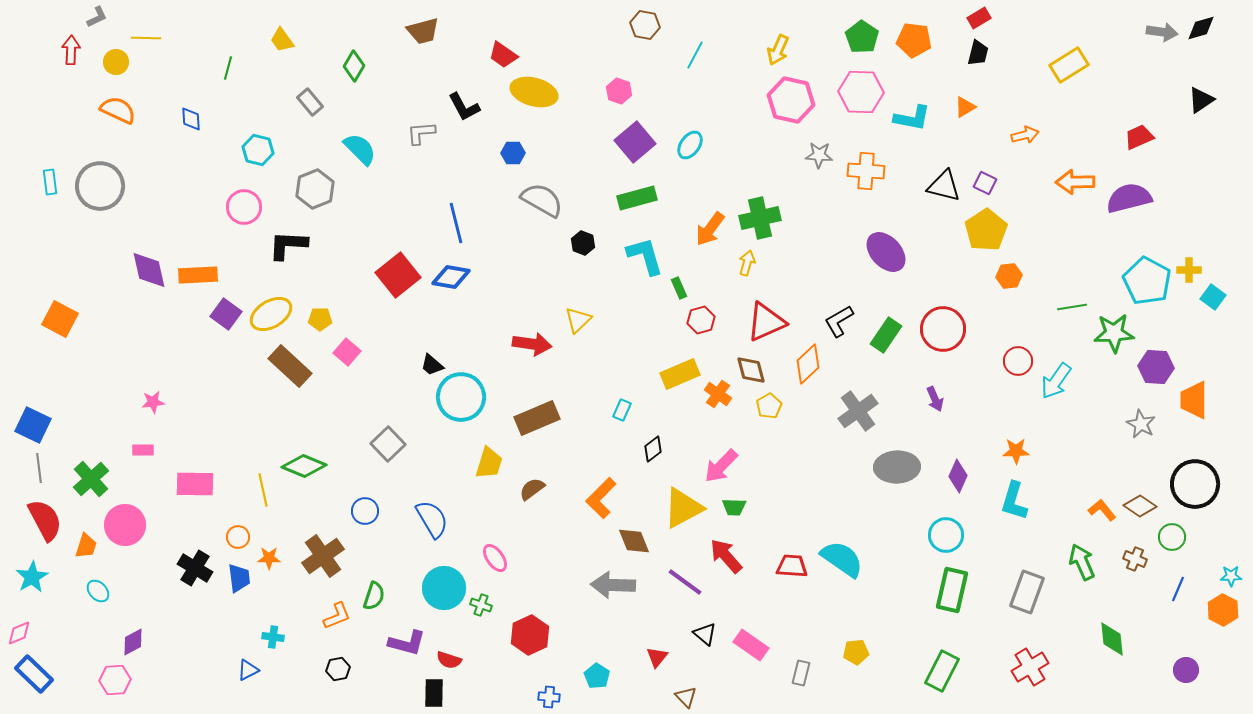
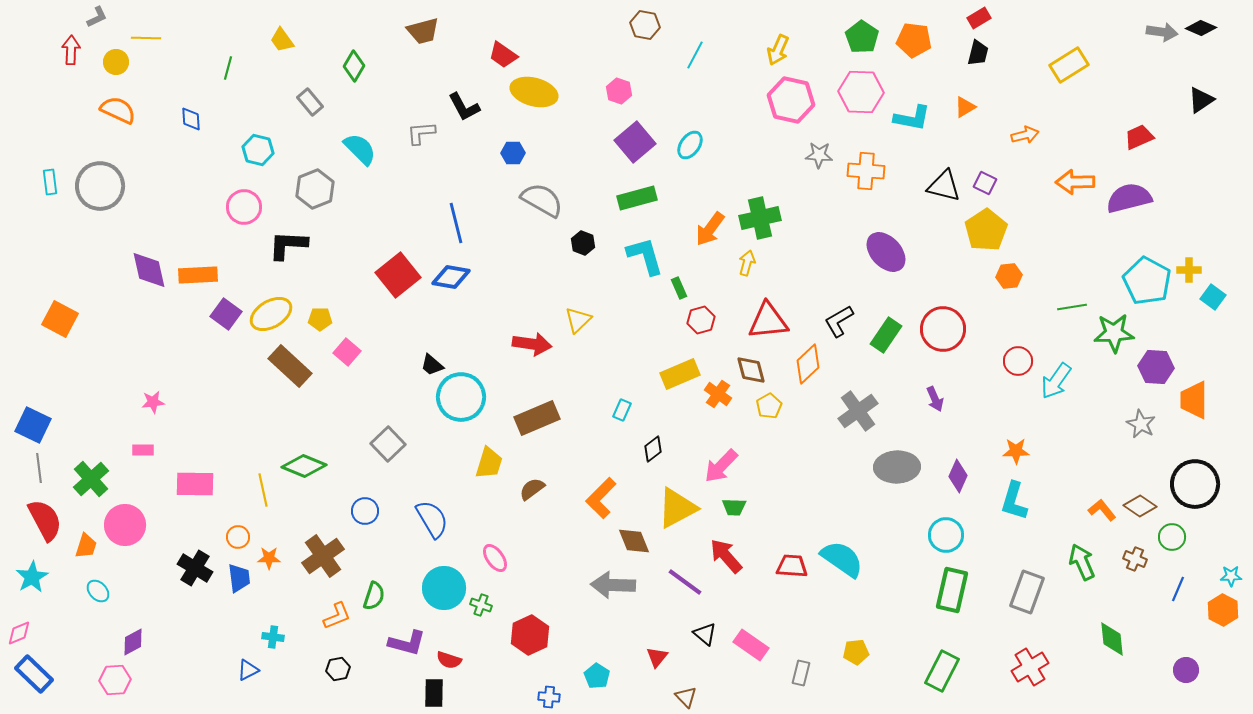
black diamond at (1201, 28): rotated 40 degrees clockwise
red triangle at (766, 322): moved 2 px right, 1 px up; rotated 18 degrees clockwise
yellow triangle at (683, 508): moved 6 px left
